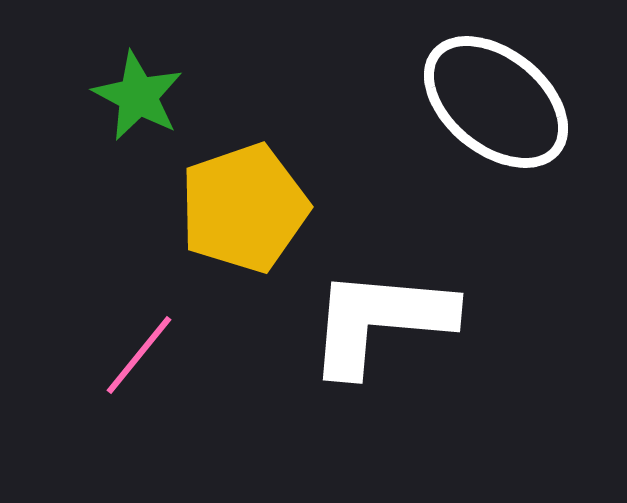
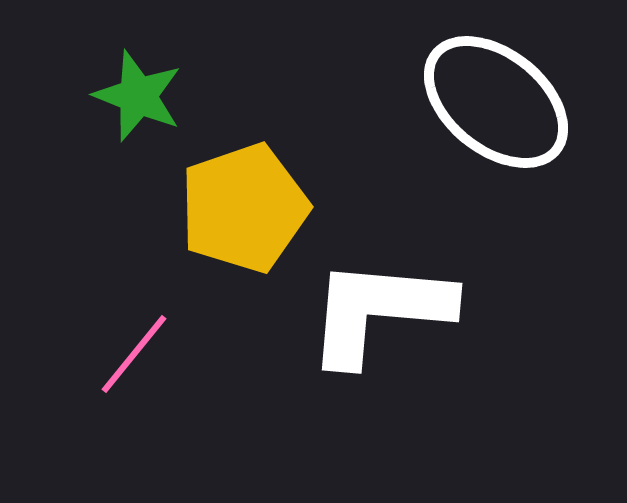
green star: rotated 6 degrees counterclockwise
white L-shape: moved 1 px left, 10 px up
pink line: moved 5 px left, 1 px up
